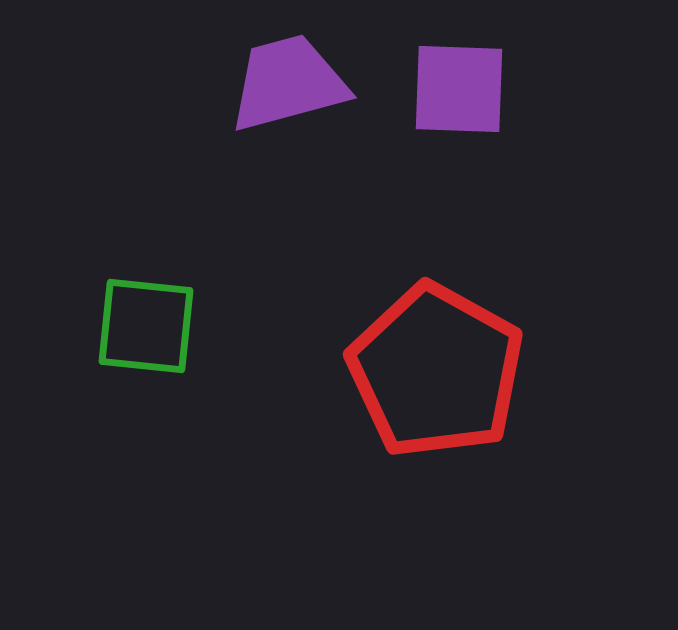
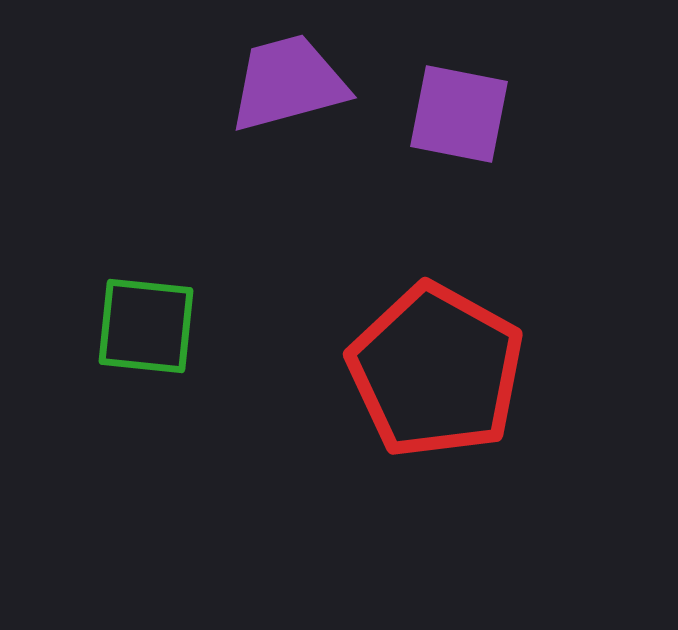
purple square: moved 25 px down; rotated 9 degrees clockwise
